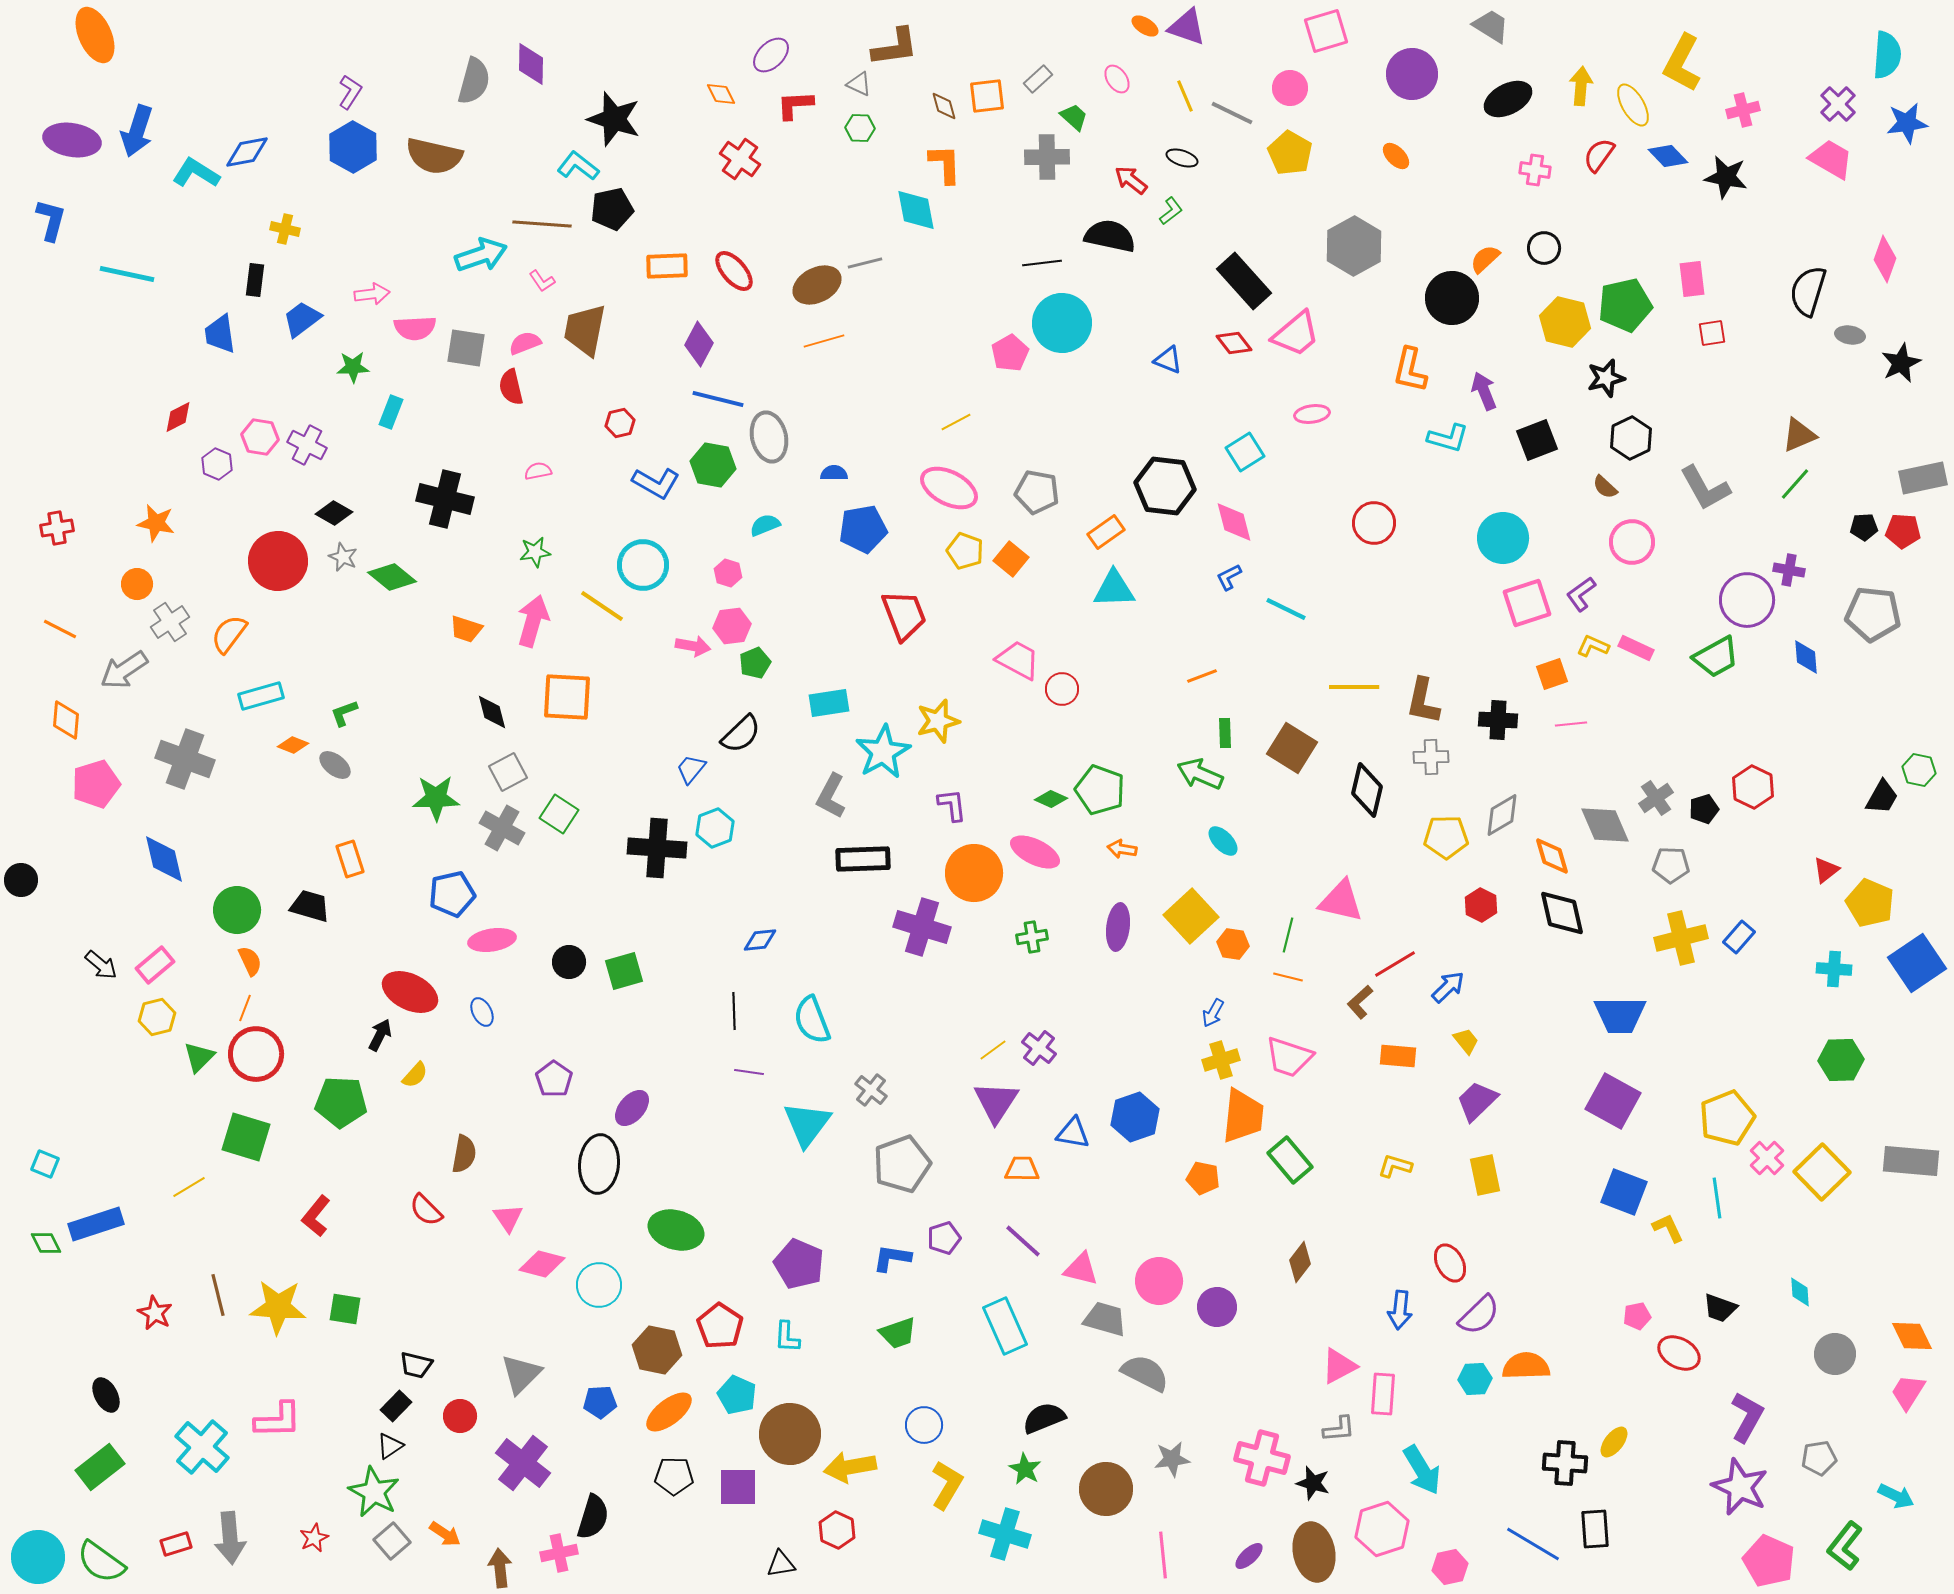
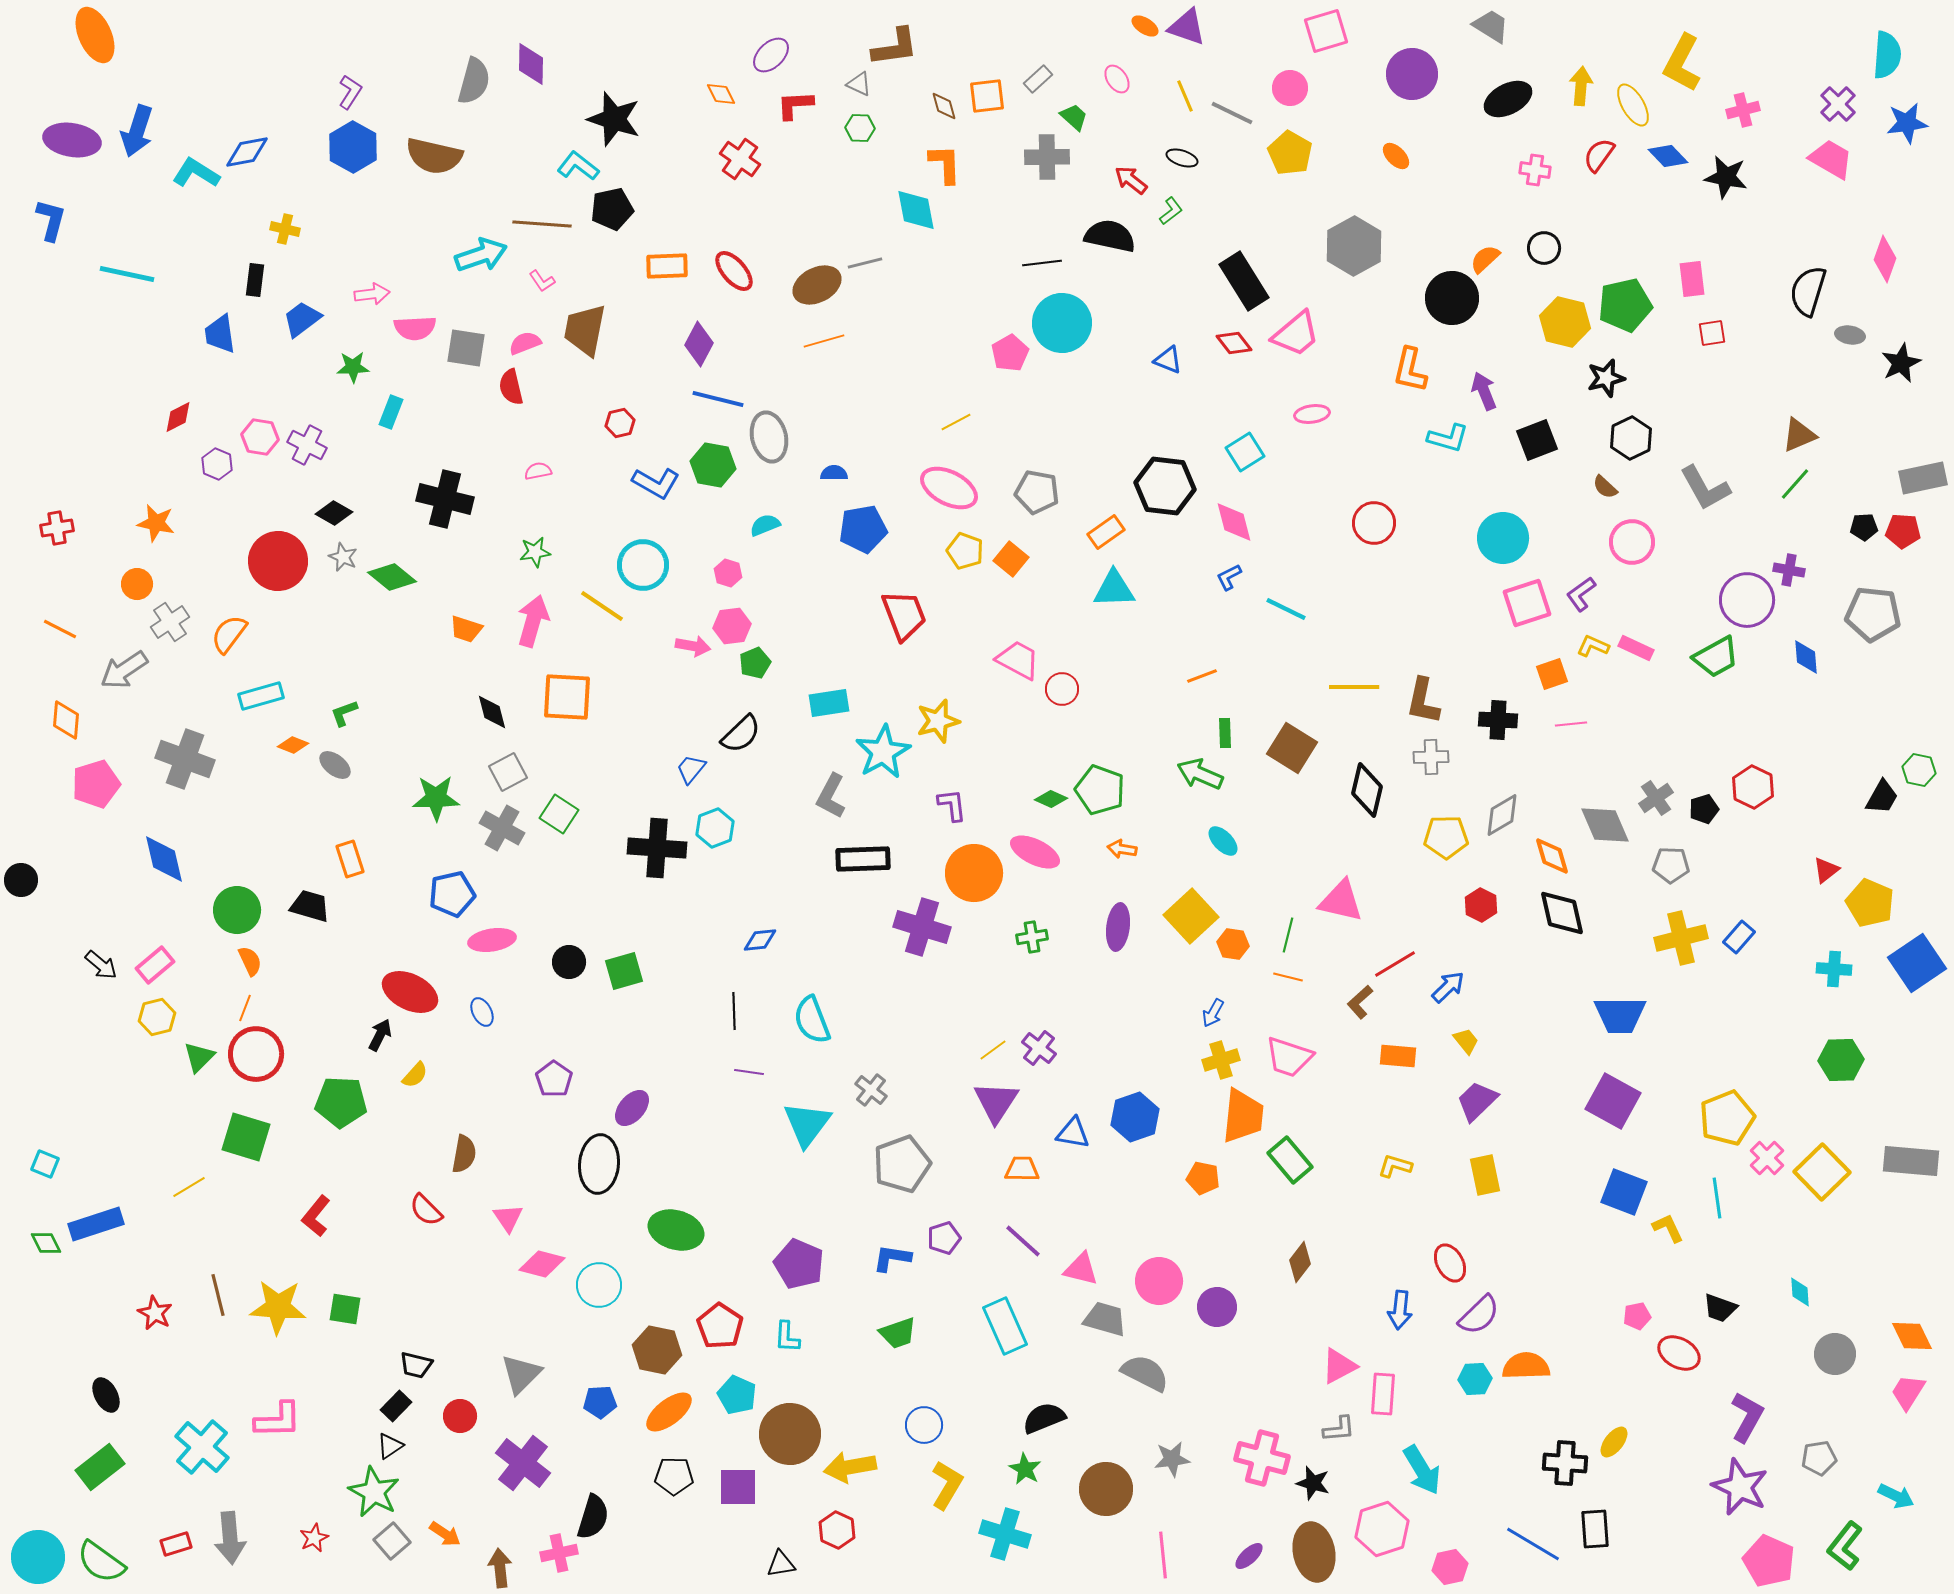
black rectangle at (1244, 281): rotated 10 degrees clockwise
